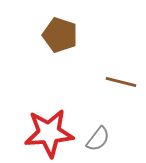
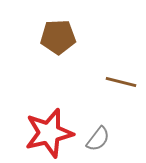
brown pentagon: moved 2 px left, 2 px down; rotated 20 degrees counterclockwise
red star: rotated 9 degrees counterclockwise
